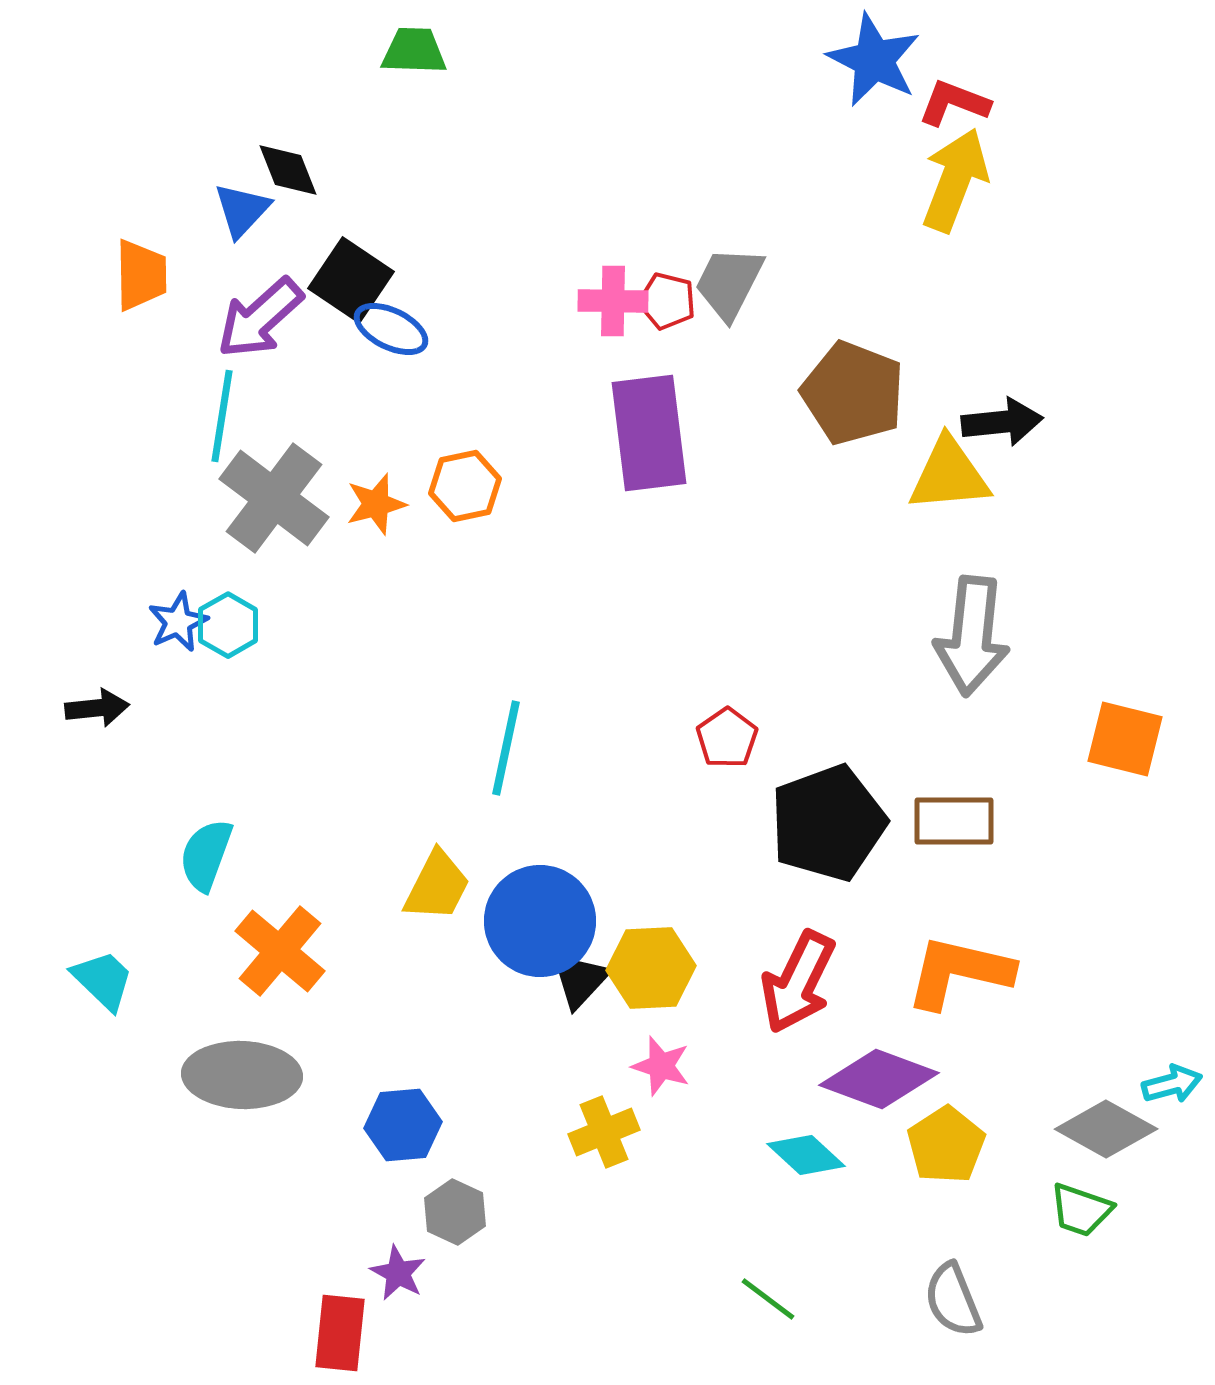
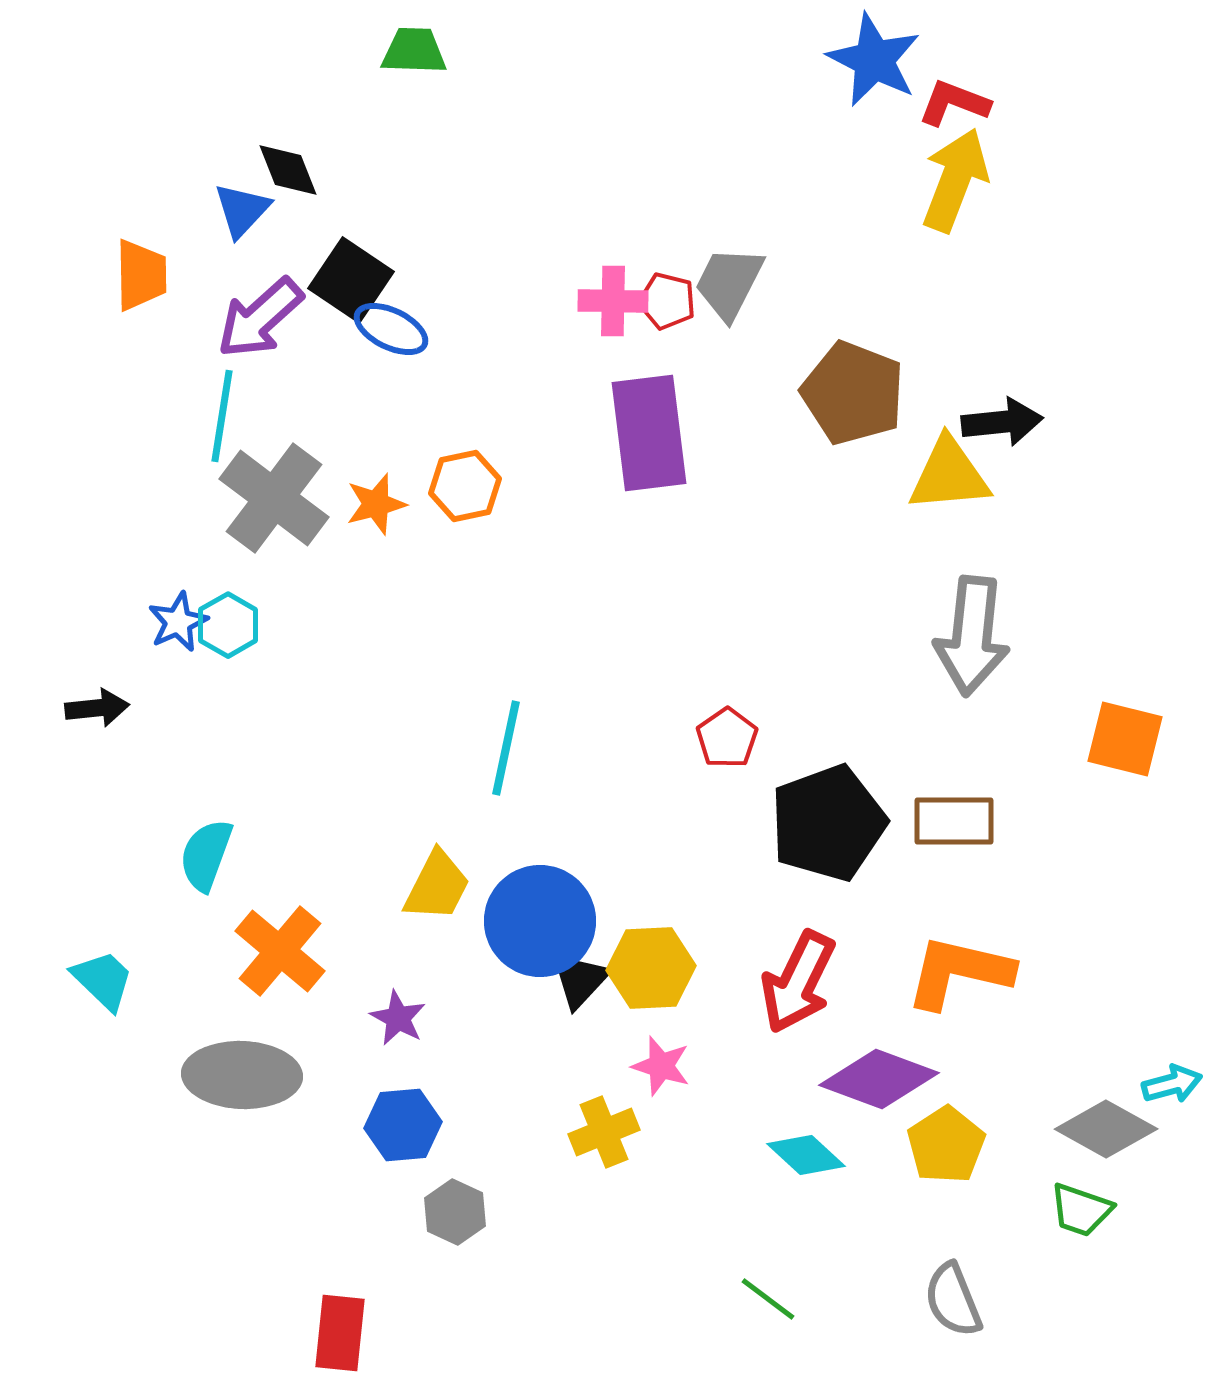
purple star at (398, 1273): moved 255 px up
